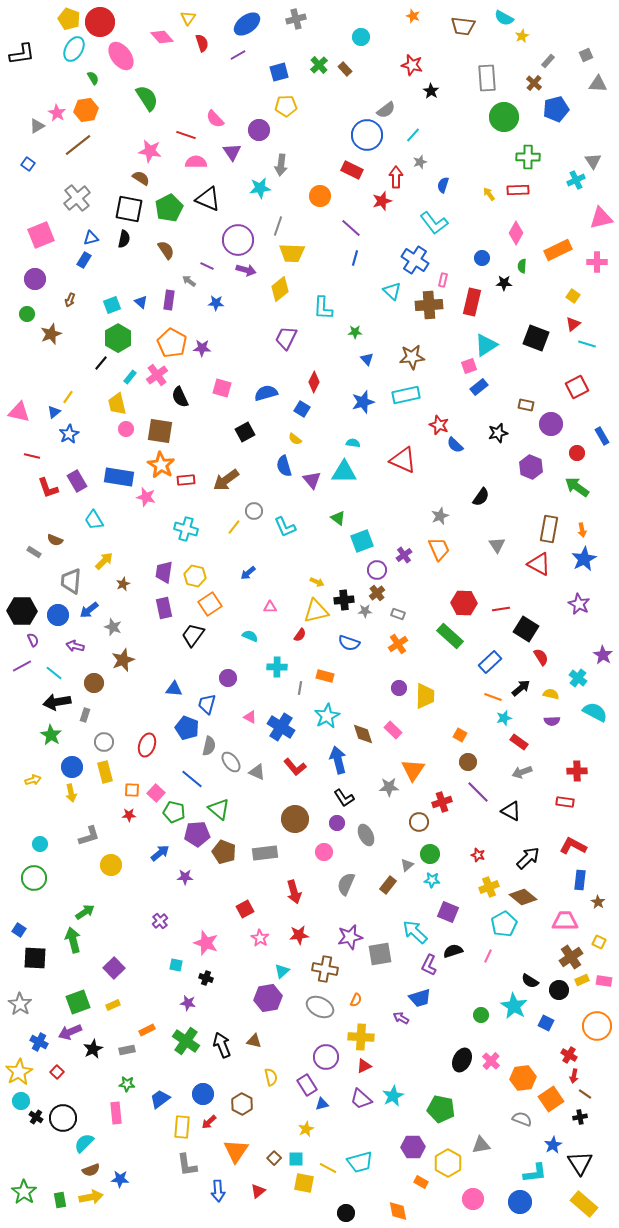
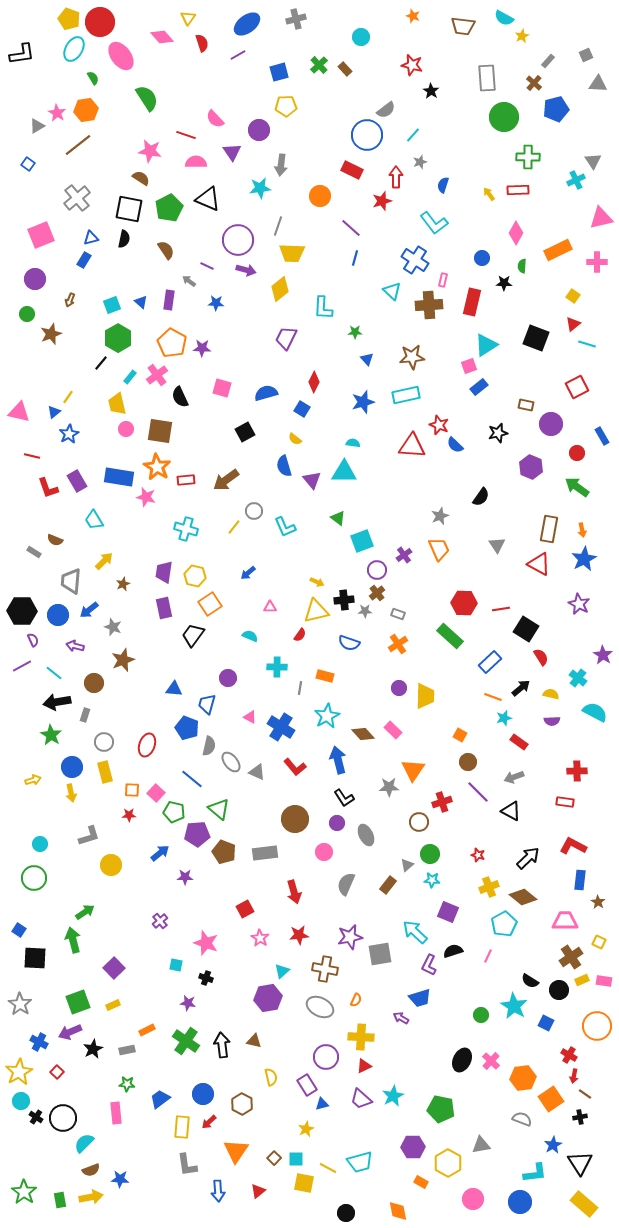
red triangle at (403, 460): moved 9 px right, 14 px up; rotated 20 degrees counterclockwise
orange star at (161, 465): moved 4 px left, 2 px down
brown diamond at (363, 734): rotated 25 degrees counterclockwise
gray arrow at (522, 772): moved 8 px left, 5 px down
black arrow at (222, 1045): rotated 15 degrees clockwise
